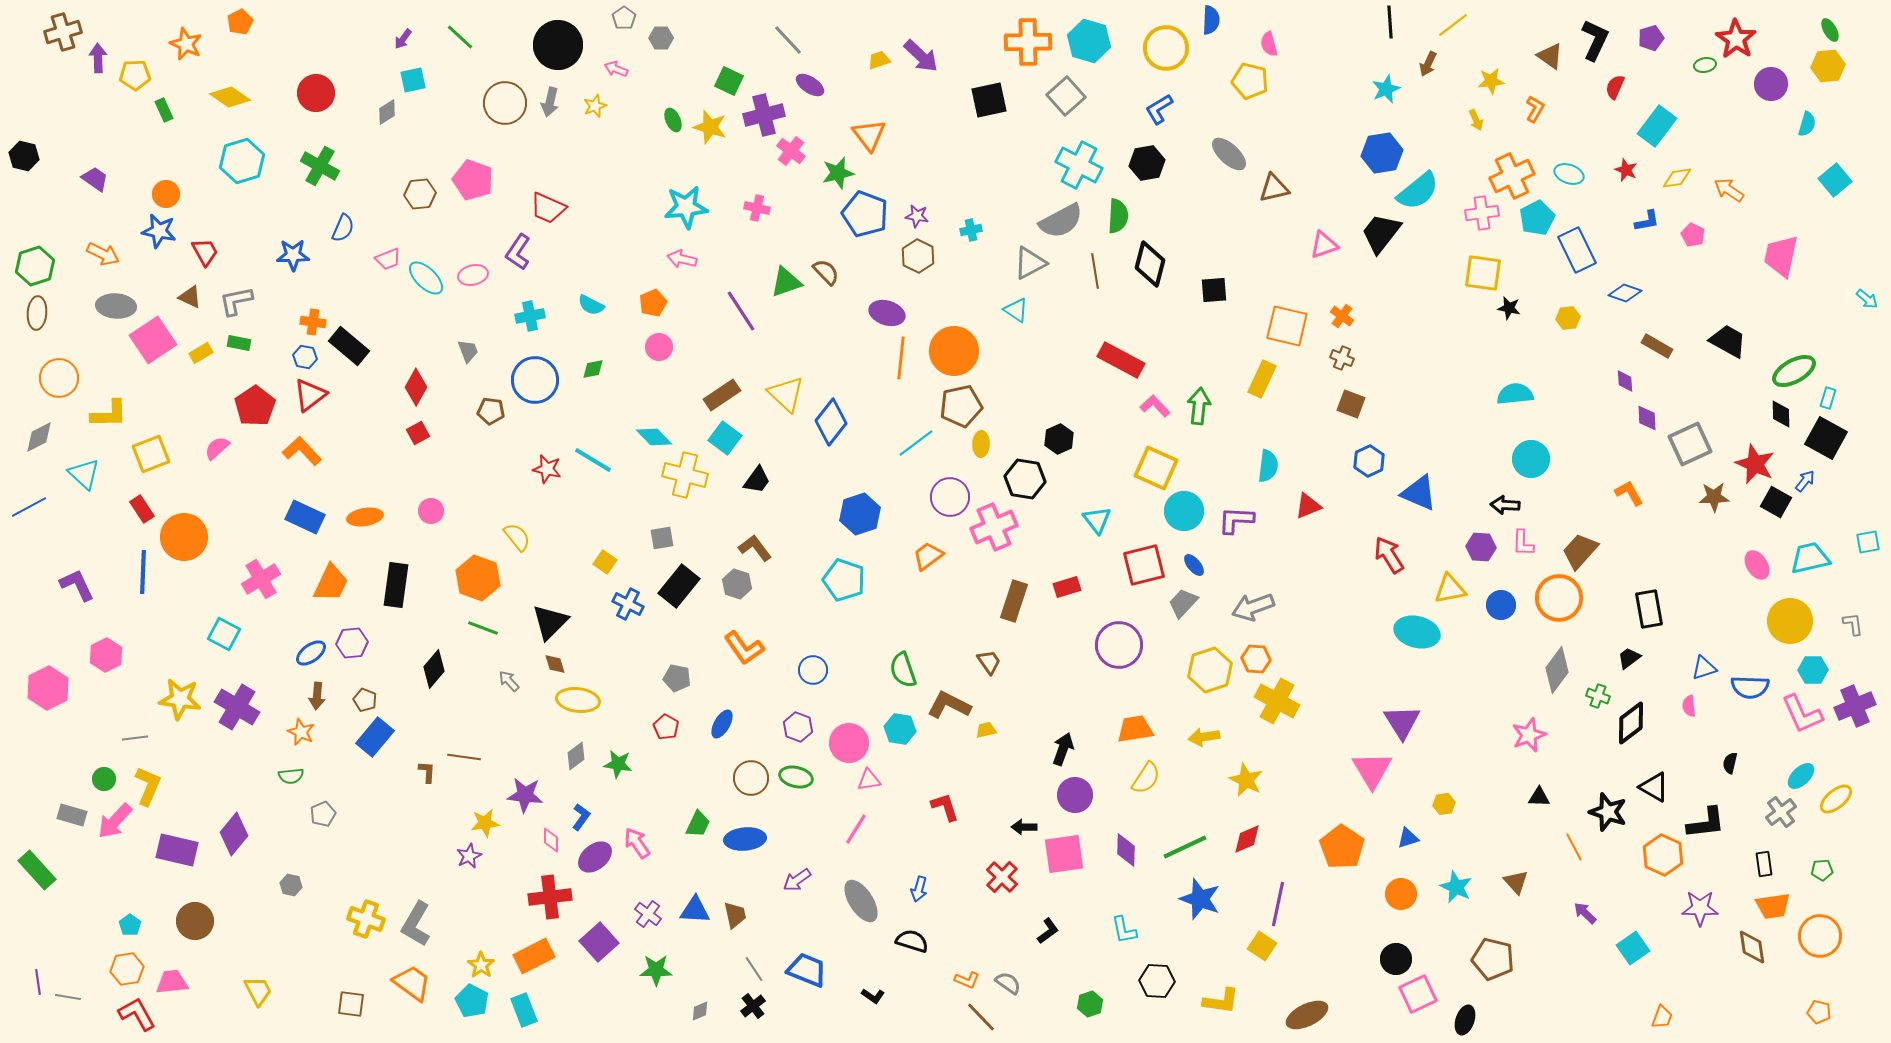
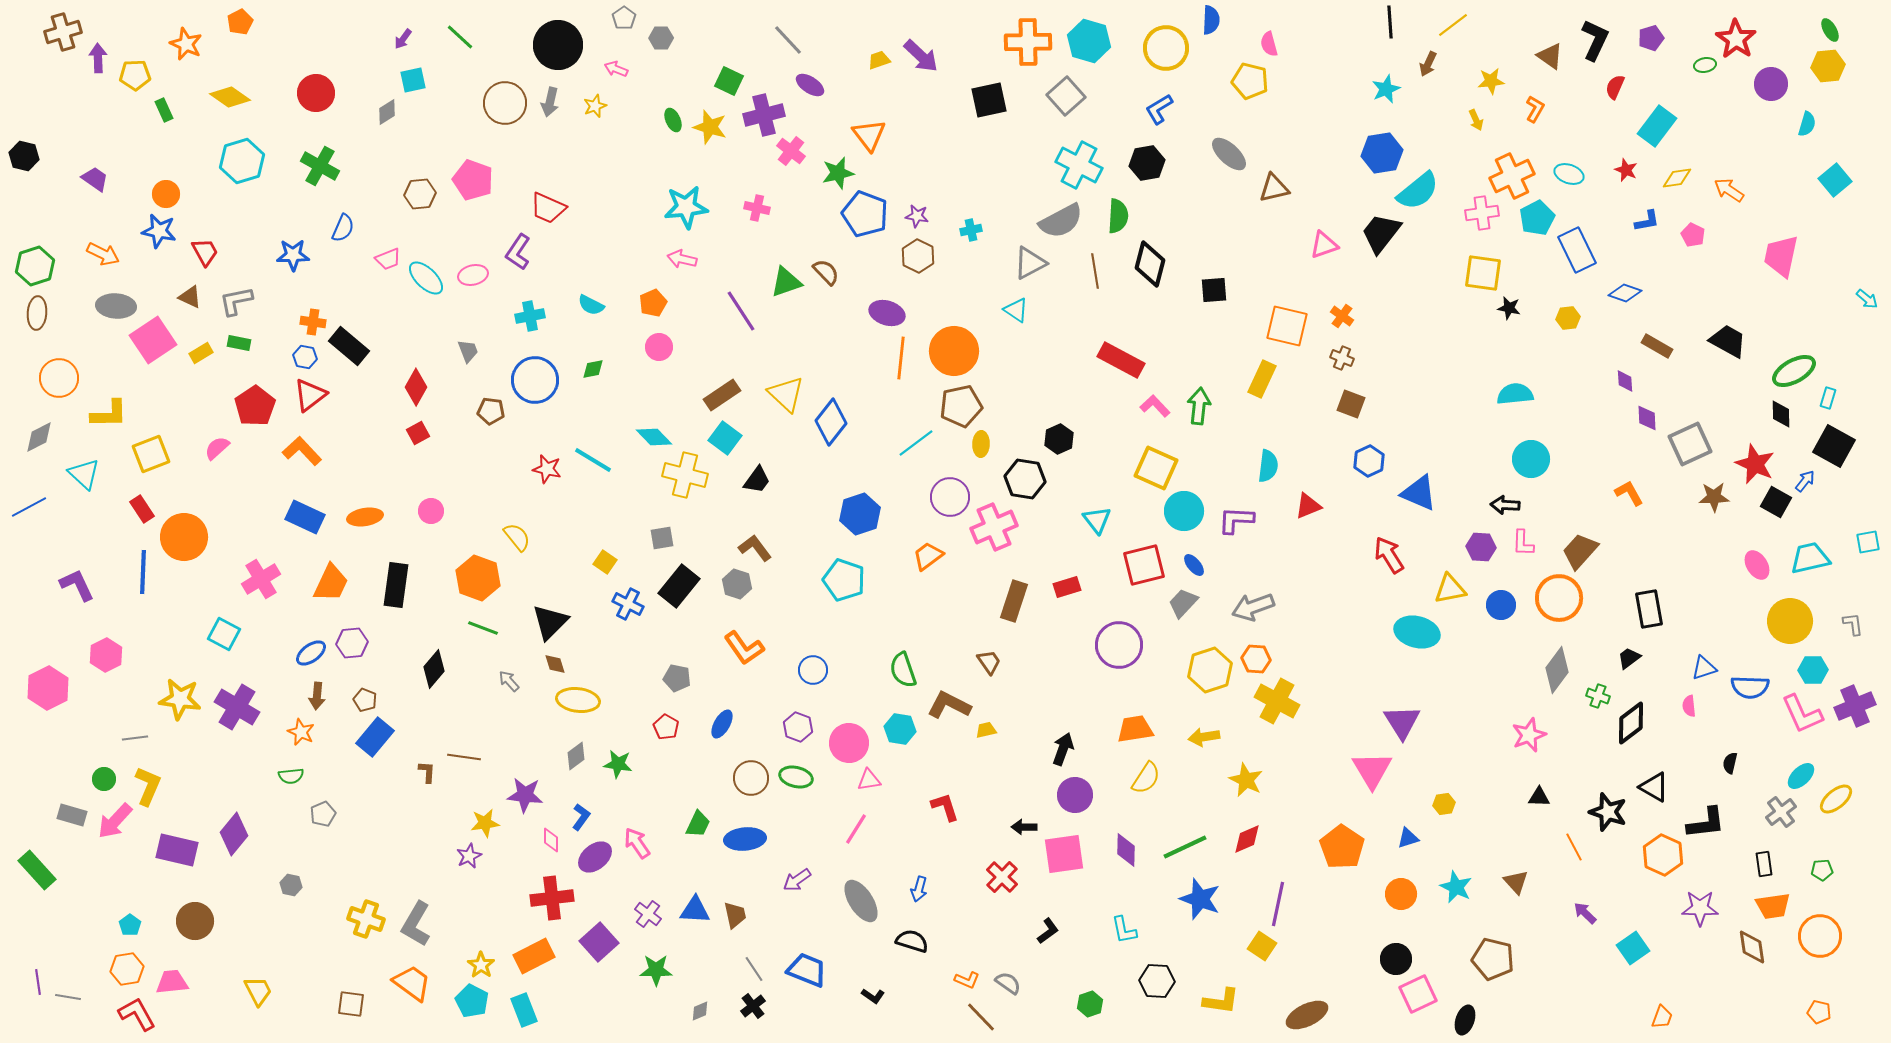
black square at (1826, 438): moved 8 px right, 8 px down
red cross at (550, 897): moved 2 px right, 1 px down
